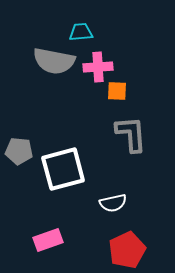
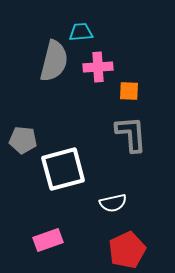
gray semicircle: rotated 87 degrees counterclockwise
orange square: moved 12 px right
gray pentagon: moved 4 px right, 11 px up
